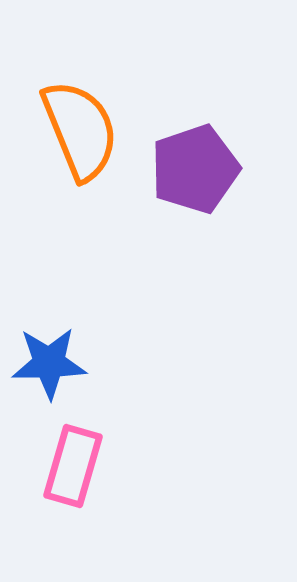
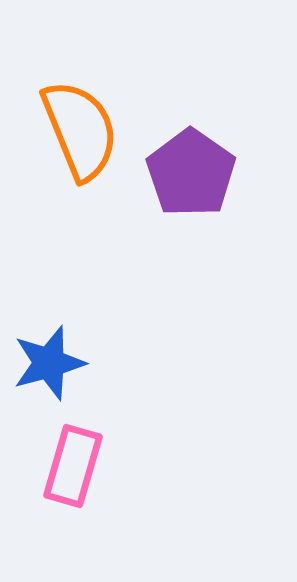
purple pentagon: moved 4 px left, 4 px down; rotated 18 degrees counterclockwise
blue star: rotated 14 degrees counterclockwise
